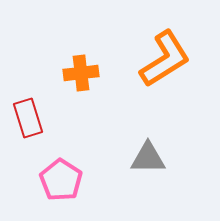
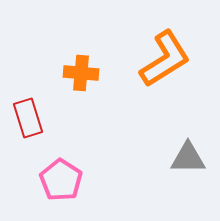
orange cross: rotated 12 degrees clockwise
gray triangle: moved 40 px right
